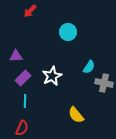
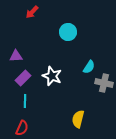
red arrow: moved 2 px right, 1 px down
white star: rotated 24 degrees counterclockwise
yellow semicircle: moved 2 px right, 4 px down; rotated 54 degrees clockwise
